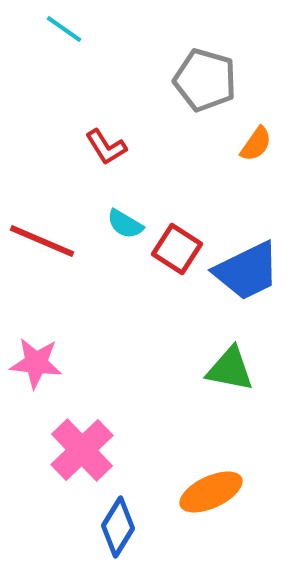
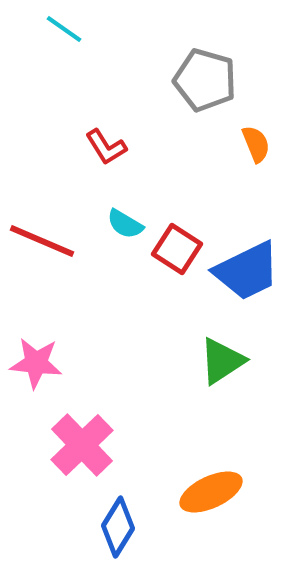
orange semicircle: rotated 57 degrees counterclockwise
green triangle: moved 8 px left, 8 px up; rotated 44 degrees counterclockwise
pink cross: moved 5 px up
